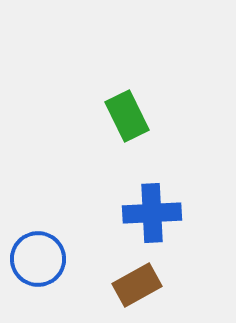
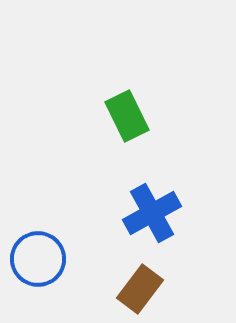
blue cross: rotated 26 degrees counterclockwise
brown rectangle: moved 3 px right, 4 px down; rotated 24 degrees counterclockwise
